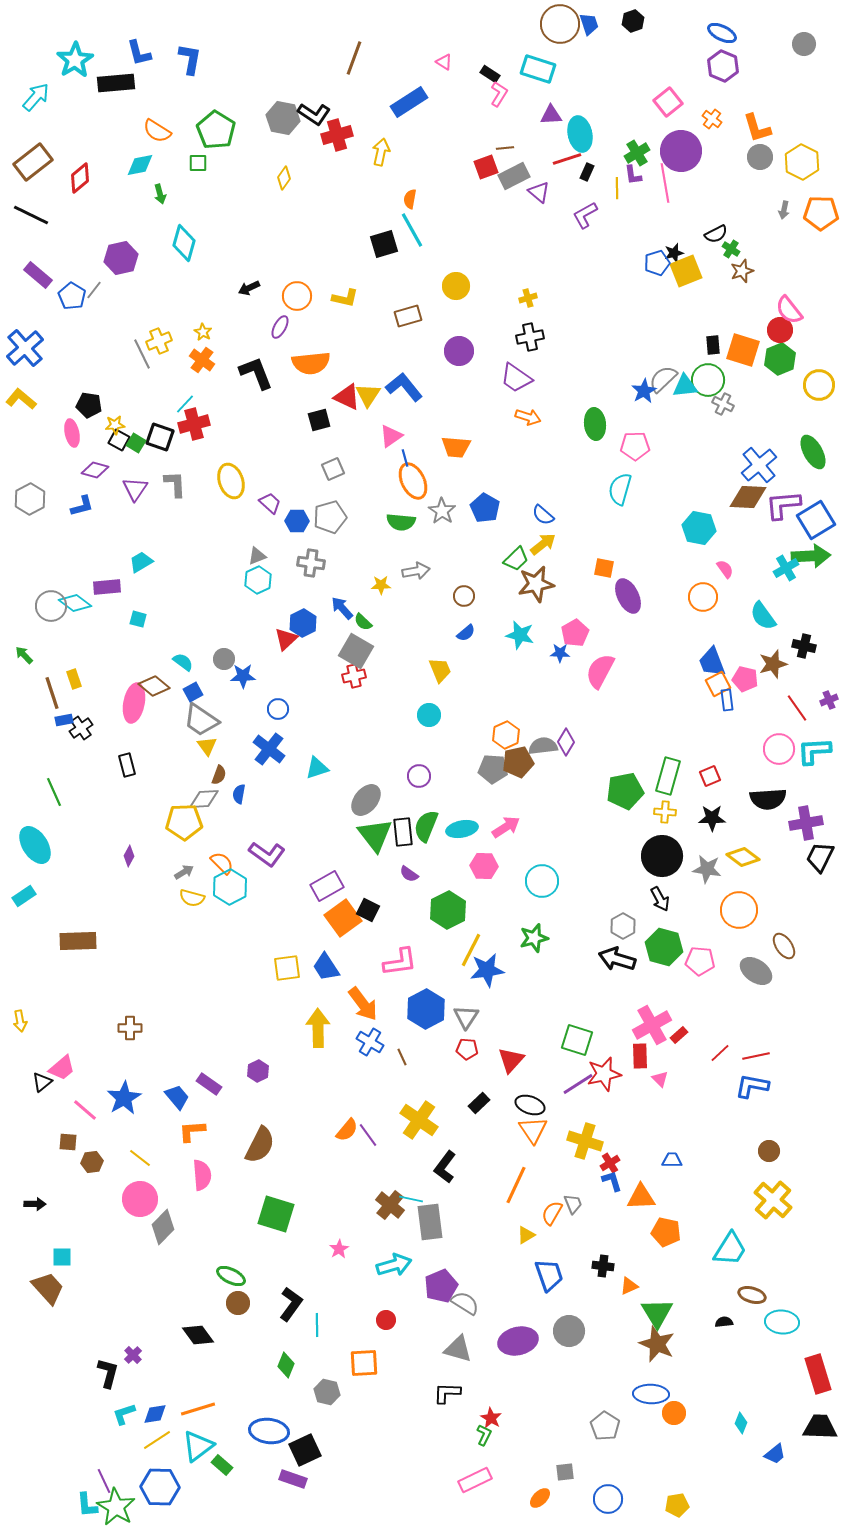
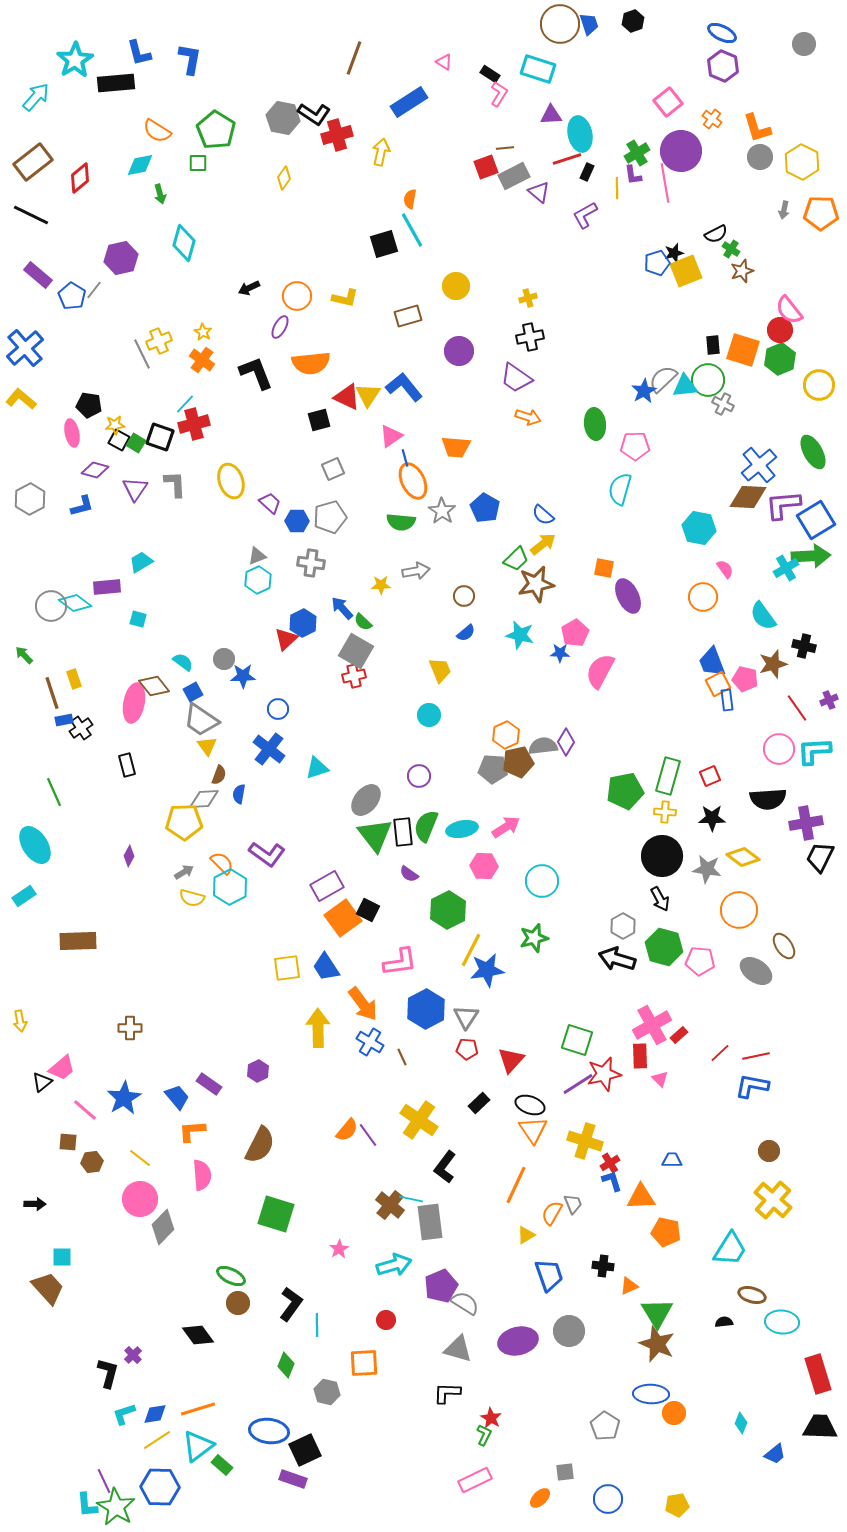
brown diamond at (154, 686): rotated 12 degrees clockwise
